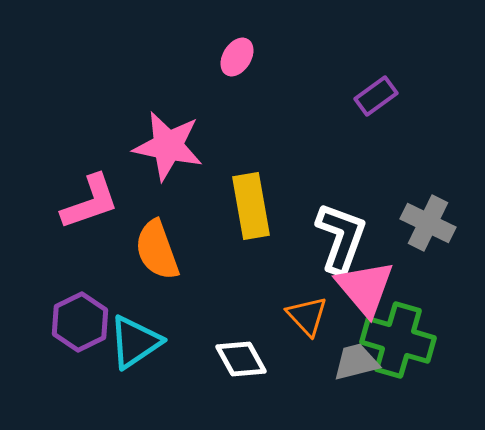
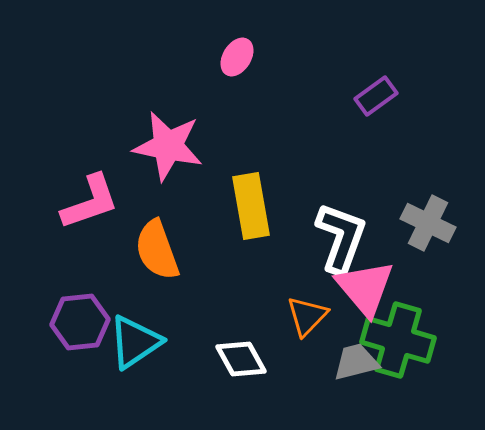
orange triangle: rotated 27 degrees clockwise
purple hexagon: rotated 20 degrees clockwise
